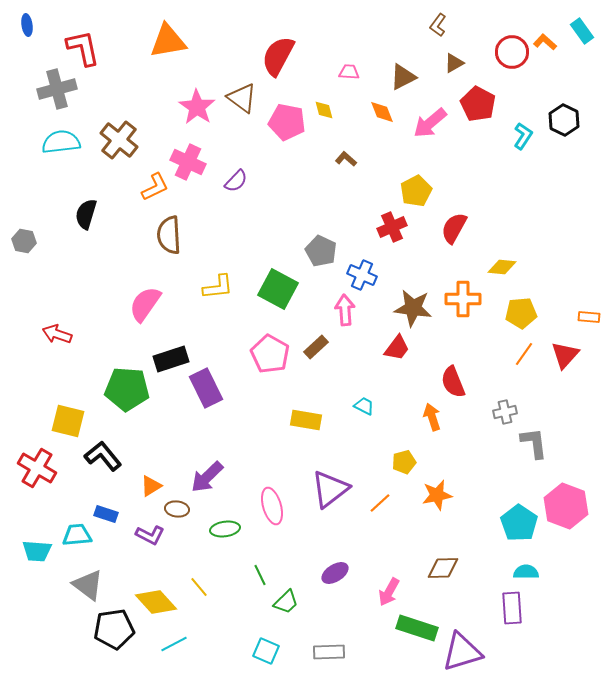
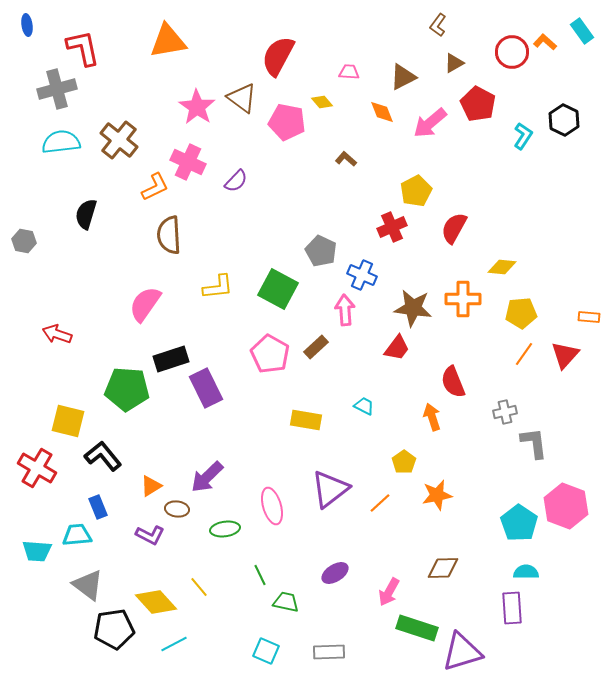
yellow diamond at (324, 110): moved 2 px left, 8 px up; rotated 25 degrees counterclockwise
yellow pentagon at (404, 462): rotated 20 degrees counterclockwise
blue rectangle at (106, 514): moved 8 px left, 7 px up; rotated 50 degrees clockwise
green trapezoid at (286, 602): rotated 124 degrees counterclockwise
